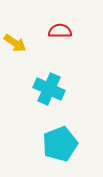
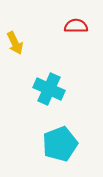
red semicircle: moved 16 px right, 5 px up
yellow arrow: rotated 30 degrees clockwise
